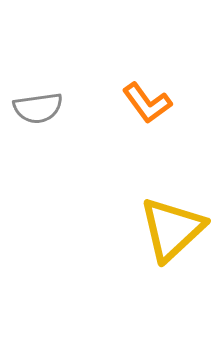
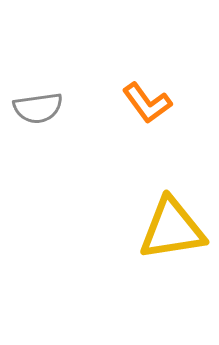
yellow triangle: rotated 34 degrees clockwise
